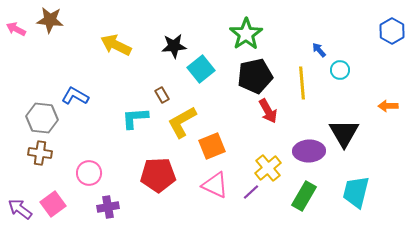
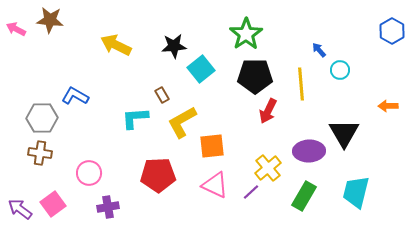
black pentagon: rotated 12 degrees clockwise
yellow line: moved 1 px left, 1 px down
red arrow: rotated 55 degrees clockwise
gray hexagon: rotated 8 degrees counterclockwise
orange square: rotated 16 degrees clockwise
